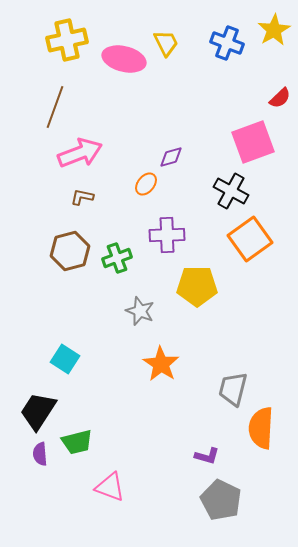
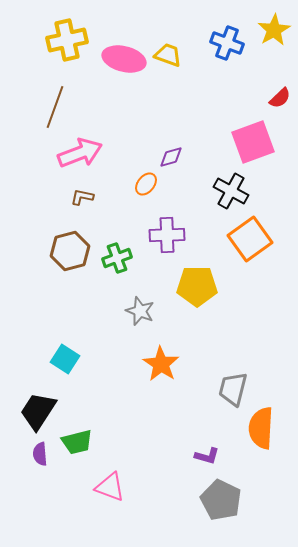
yellow trapezoid: moved 2 px right, 12 px down; rotated 44 degrees counterclockwise
